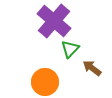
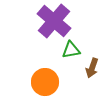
green triangle: moved 1 px right, 1 px down; rotated 36 degrees clockwise
brown arrow: rotated 108 degrees counterclockwise
